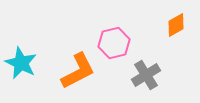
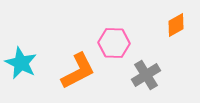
pink hexagon: rotated 16 degrees clockwise
